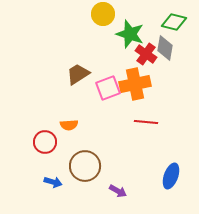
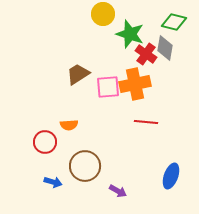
pink square: moved 1 px up; rotated 15 degrees clockwise
